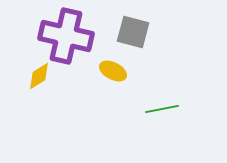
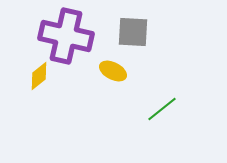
gray square: rotated 12 degrees counterclockwise
yellow diamond: rotated 8 degrees counterclockwise
green line: rotated 28 degrees counterclockwise
